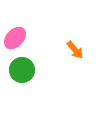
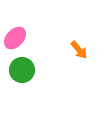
orange arrow: moved 4 px right
